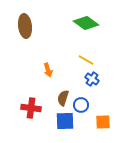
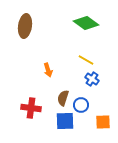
brown ellipse: rotated 15 degrees clockwise
